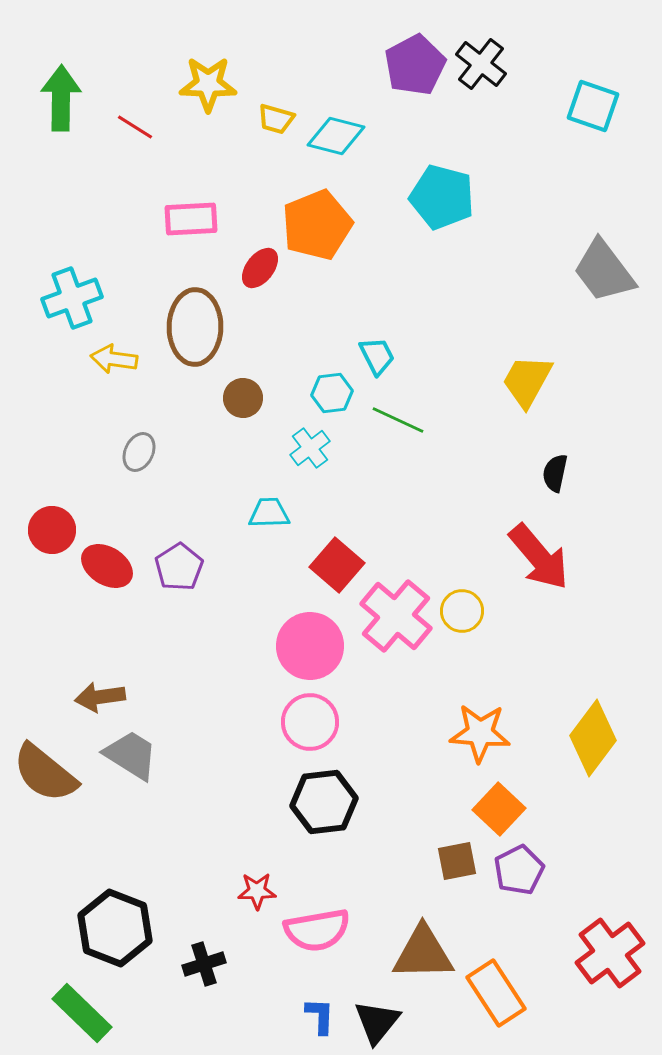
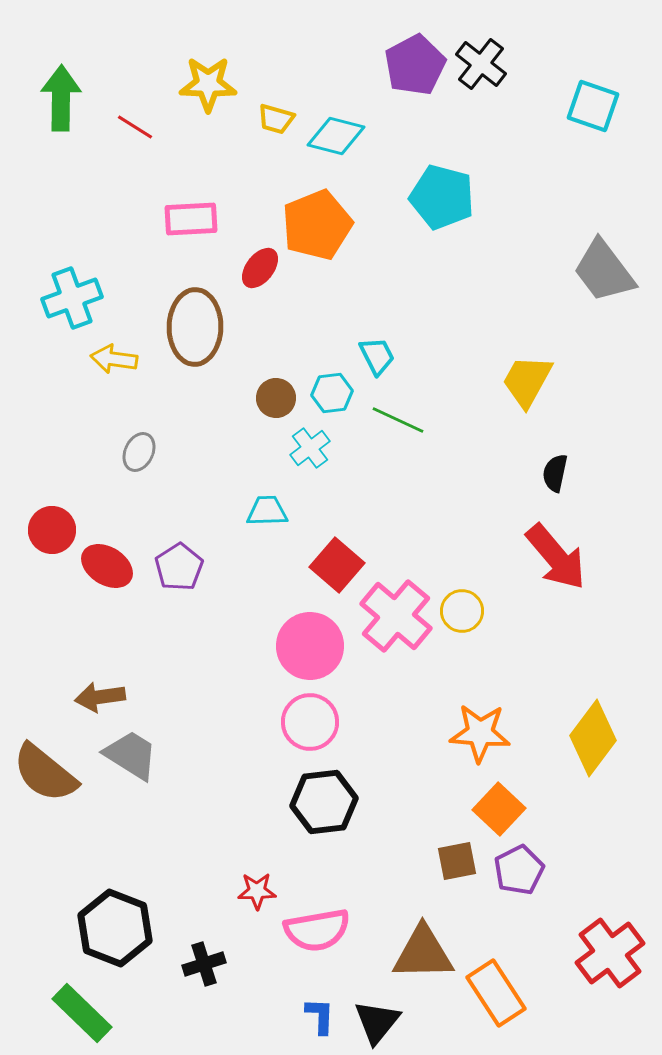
brown circle at (243, 398): moved 33 px right
cyan trapezoid at (269, 513): moved 2 px left, 2 px up
red arrow at (539, 557): moved 17 px right
